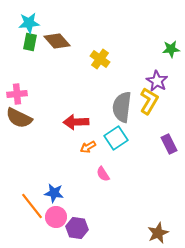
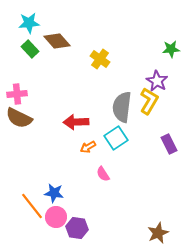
green rectangle: moved 7 px down; rotated 54 degrees counterclockwise
